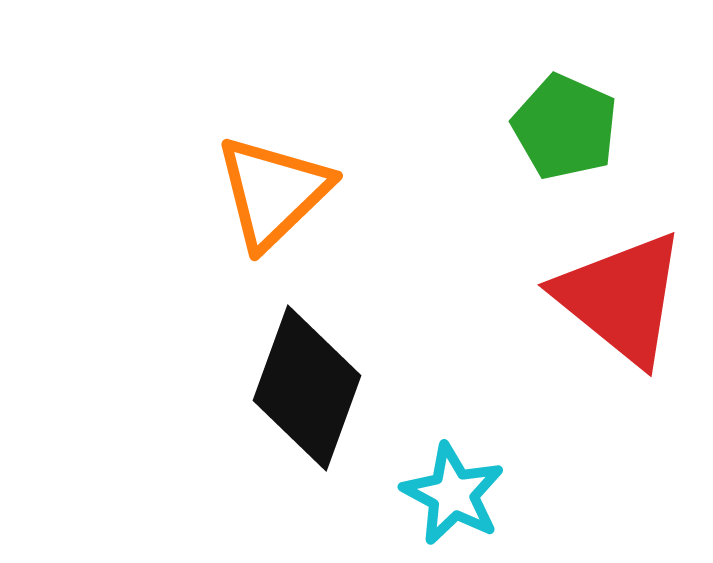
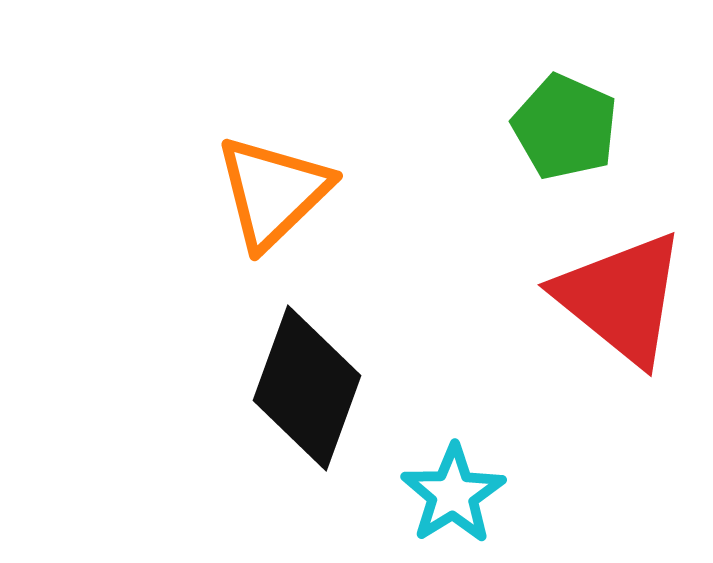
cyan star: rotated 12 degrees clockwise
